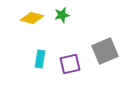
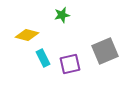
yellow diamond: moved 5 px left, 17 px down
cyan rectangle: moved 3 px right, 1 px up; rotated 36 degrees counterclockwise
